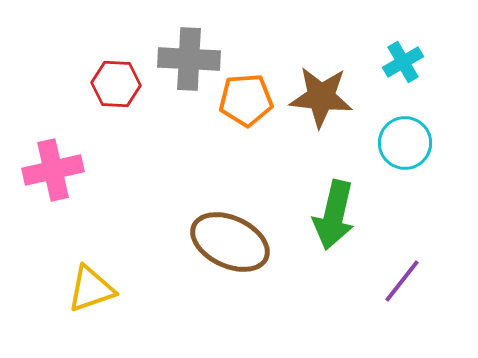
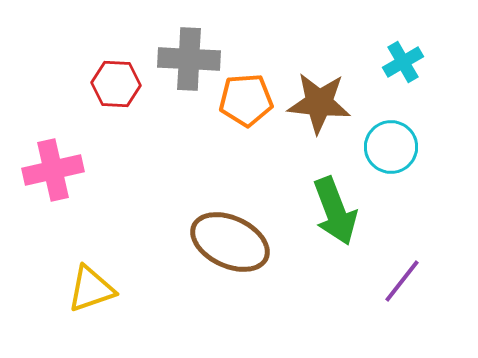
brown star: moved 2 px left, 6 px down
cyan circle: moved 14 px left, 4 px down
green arrow: moved 1 px right, 4 px up; rotated 34 degrees counterclockwise
